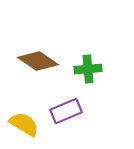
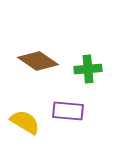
purple rectangle: moved 2 px right; rotated 28 degrees clockwise
yellow semicircle: moved 1 px right, 2 px up
